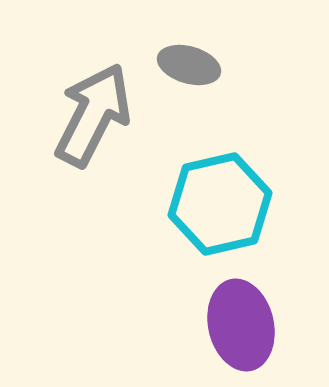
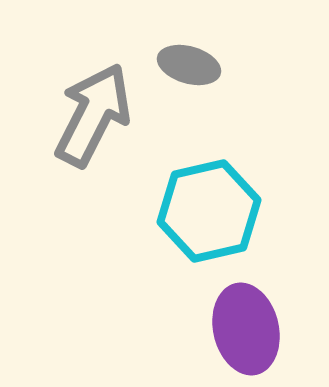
cyan hexagon: moved 11 px left, 7 px down
purple ellipse: moved 5 px right, 4 px down
